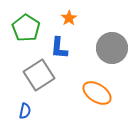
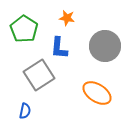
orange star: moved 2 px left; rotated 28 degrees counterclockwise
green pentagon: moved 2 px left, 1 px down
gray circle: moved 7 px left, 2 px up
